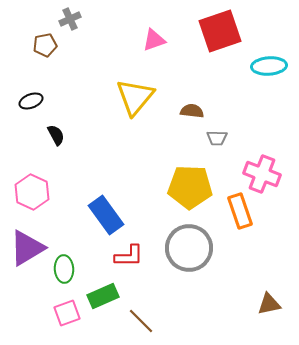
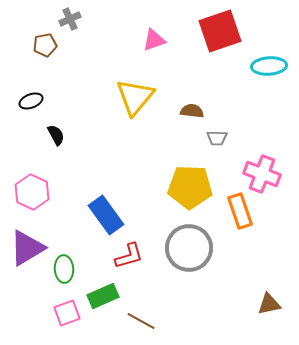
red L-shape: rotated 16 degrees counterclockwise
brown line: rotated 16 degrees counterclockwise
